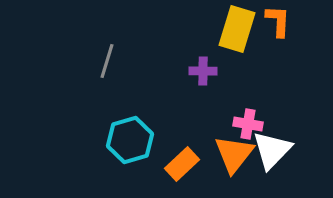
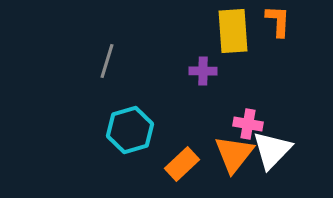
yellow rectangle: moved 4 px left, 2 px down; rotated 21 degrees counterclockwise
cyan hexagon: moved 10 px up
